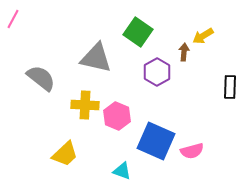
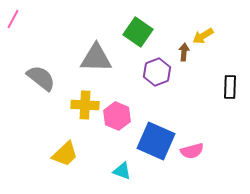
gray triangle: rotated 12 degrees counterclockwise
purple hexagon: rotated 8 degrees clockwise
